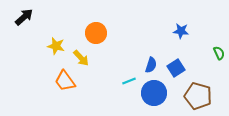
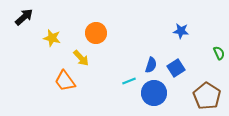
yellow star: moved 4 px left, 8 px up
brown pentagon: moved 9 px right; rotated 16 degrees clockwise
